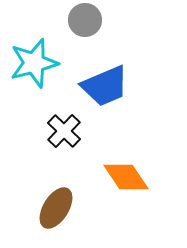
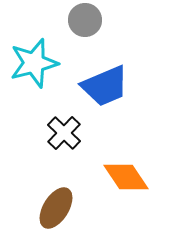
black cross: moved 2 px down
